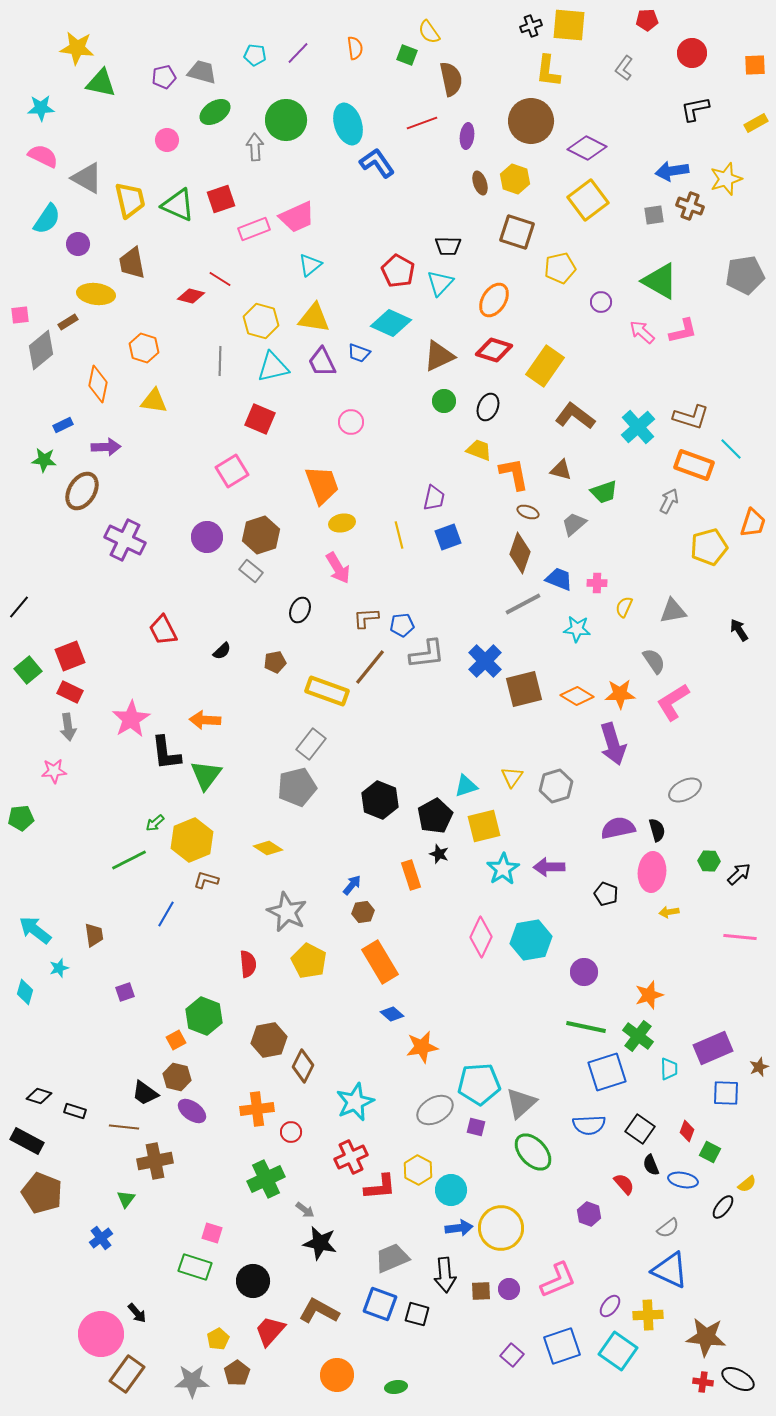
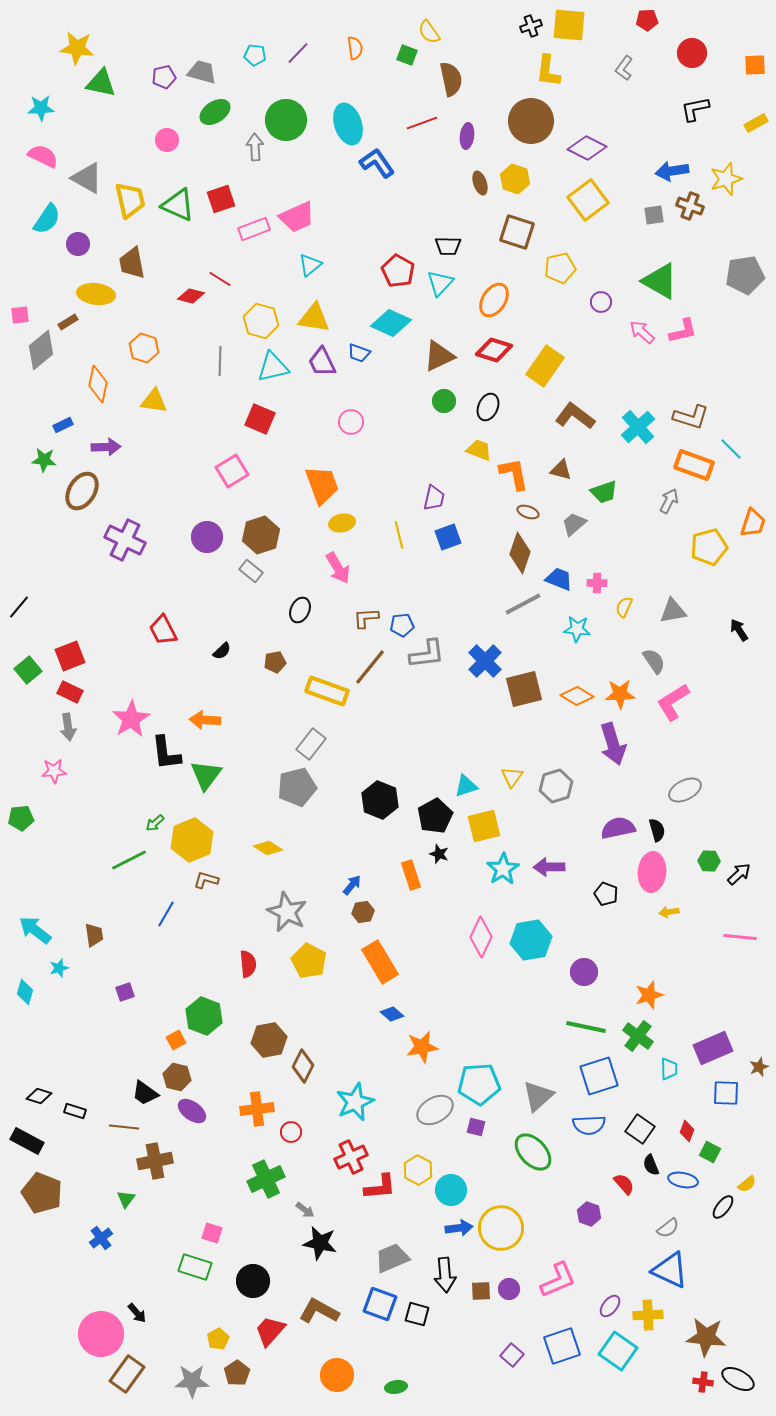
blue square at (607, 1072): moved 8 px left, 4 px down
gray triangle at (521, 1103): moved 17 px right, 7 px up
